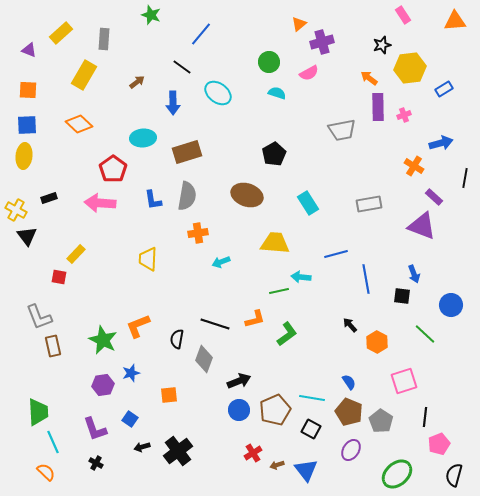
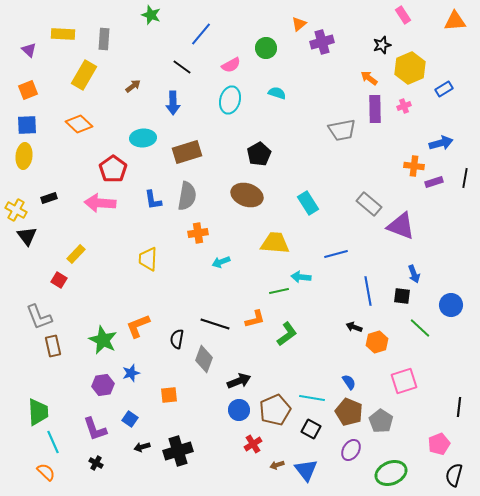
yellow rectangle at (61, 33): moved 2 px right, 1 px down; rotated 45 degrees clockwise
purple triangle at (29, 50): rotated 21 degrees clockwise
green circle at (269, 62): moved 3 px left, 14 px up
yellow hexagon at (410, 68): rotated 16 degrees counterclockwise
pink semicircle at (309, 73): moved 78 px left, 8 px up
brown arrow at (137, 82): moved 4 px left, 4 px down
orange square at (28, 90): rotated 24 degrees counterclockwise
cyan ellipse at (218, 93): moved 12 px right, 7 px down; rotated 68 degrees clockwise
purple rectangle at (378, 107): moved 3 px left, 2 px down
pink cross at (404, 115): moved 9 px up
black pentagon at (274, 154): moved 15 px left
orange cross at (414, 166): rotated 24 degrees counterclockwise
purple rectangle at (434, 197): moved 15 px up; rotated 60 degrees counterclockwise
gray rectangle at (369, 204): rotated 50 degrees clockwise
purple triangle at (422, 226): moved 21 px left
red square at (59, 277): moved 3 px down; rotated 21 degrees clockwise
blue line at (366, 279): moved 2 px right, 12 px down
black arrow at (350, 325): moved 4 px right, 2 px down; rotated 28 degrees counterclockwise
green line at (425, 334): moved 5 px left, 6 px up
orange hexagon at (377, 342): rotated 15 degrees clockwise
black line at (425, 417): moved 34 px right, 10 px up
black cross at (178, 451): rotated 20 degrees clockwise
red cross at (253, 453): moved 9 px up
green ellipse at (397, 474): moved 6 px left, 1 px up; rotated 20 degrees clockwise
